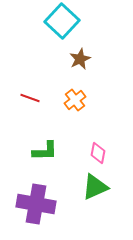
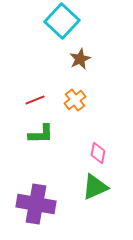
red line: moved 5 px right, 2 px down; rotated 42 degrees counterclockwise
green L-shape: moved 4 px left, 17 px up
